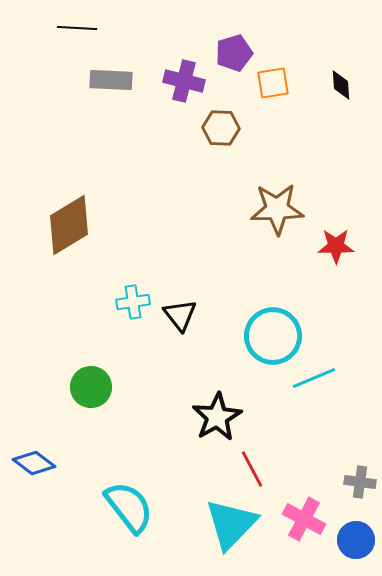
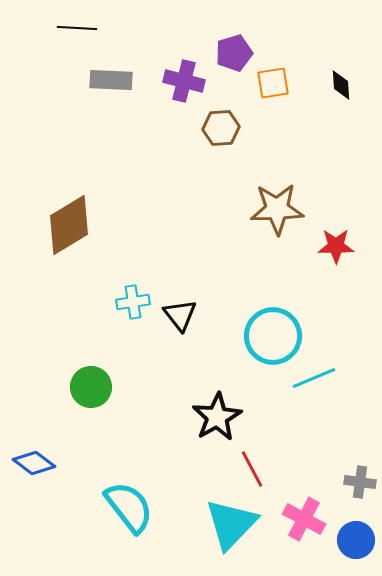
brown hexagon: rotated 6 degrees counterclockwise
